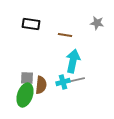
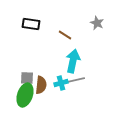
gray star: rotated 16 degrees clockwise
brown line: rotated 24 degrees clockwise
cyan cross: moved 2 px left, 1 px down
